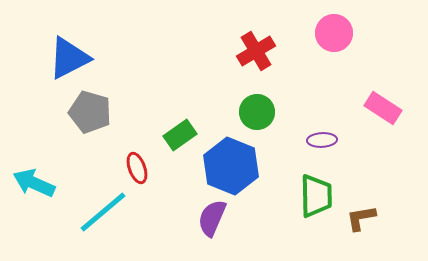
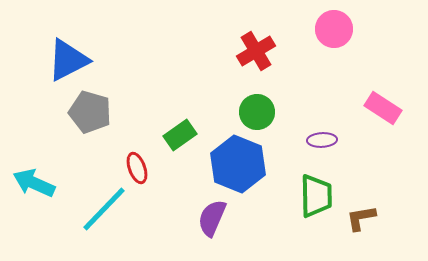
pink circle: moved 4 px up
blue triangle: moved 1 px left, 2 px down
blue hexagon: moved 7 px right, 2 px up
cyan line: moved 1 px right, 3 px up; rotated 6 degrees counterclockwise
